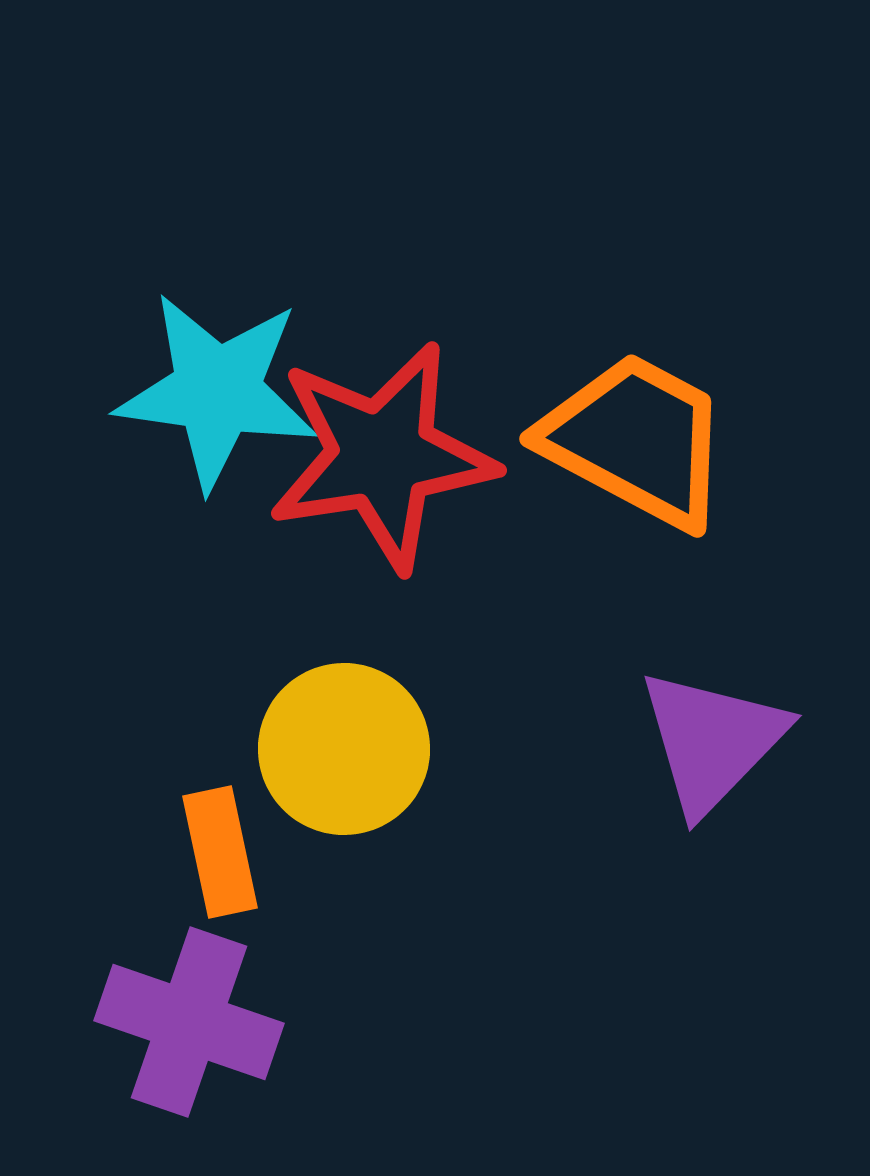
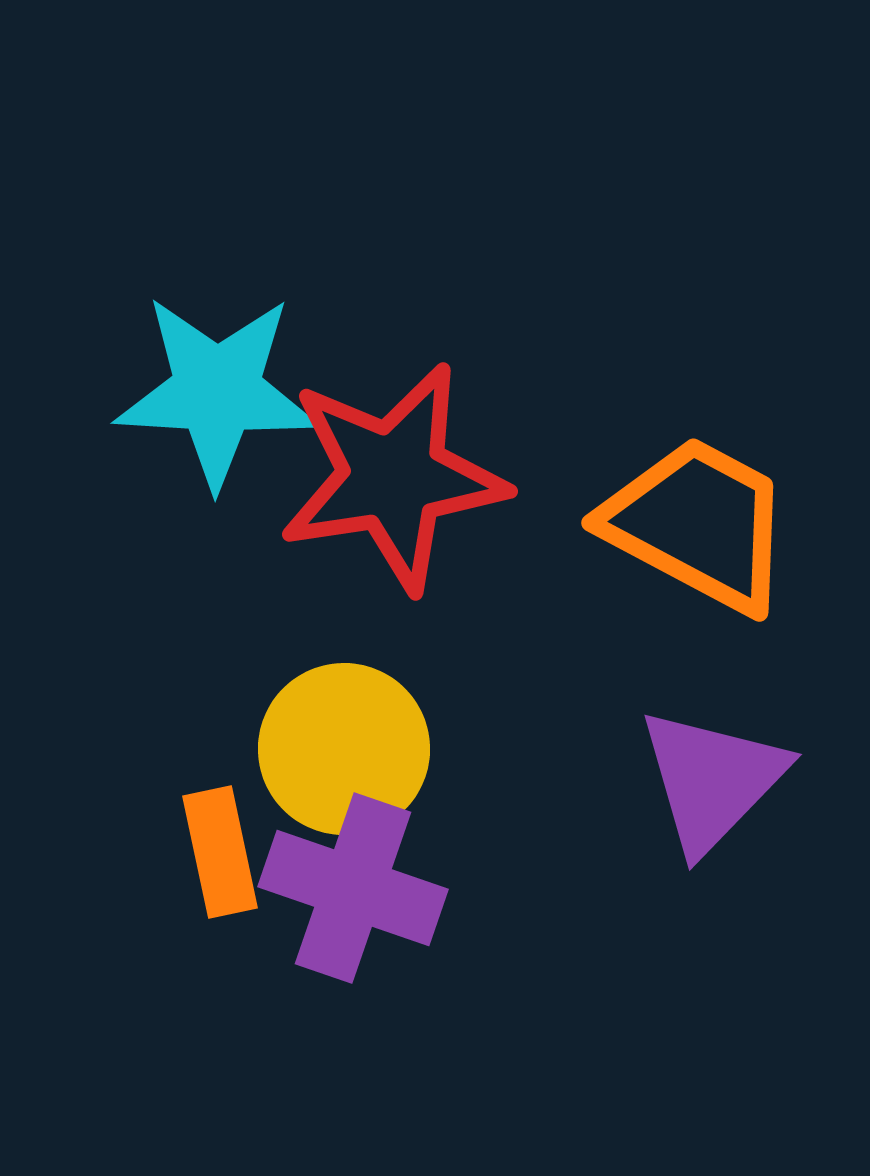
cyan star: rotated 5 degrees counterclockwise
orange trapezoid: moved 62 px right, 84 px down
red star: moved 11 px right, 21 px down
purple triangle: moved 39 px down
purple cross: moved 164 px right, 134 px up
